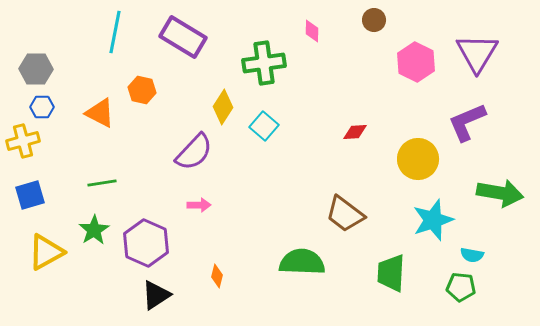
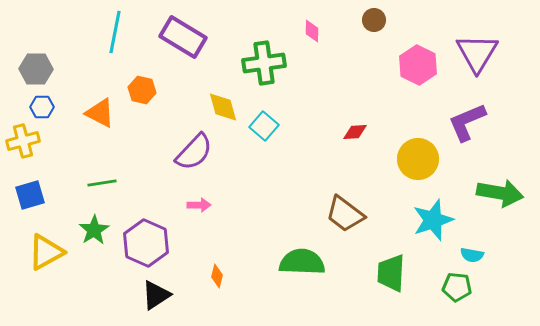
pink hexagon: moved 2 px right, 3 px down
yellow diamond: rotated 48 degrees counterclockwise
green pentagon: moved 4 px left
